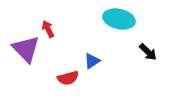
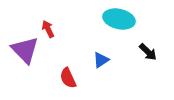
purple triangle: moved 1 px left, 1 px down
blue triangle: moved 9 px right, 1 px up
red semicircle: rotated 80 degrees clockwise
